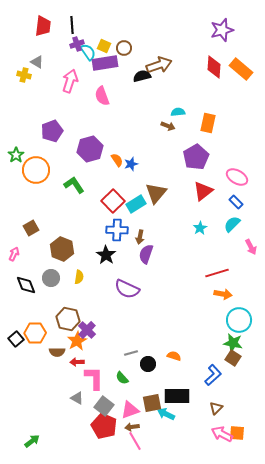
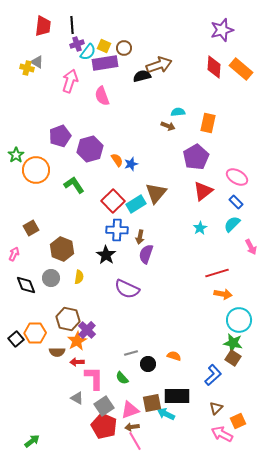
cyan semicircle at (88, 52): rotated 72 degrees clockwise
yellow cross at (24, 75): moved 3 px right, 7 px up
purple pentagon at (52, 131): moved 8 px right, 5 px down
gray square at (104, 406): rotated 18 degrees clockwise
orange square at (237, 433): moved 1 px right, 12 px up; rotated 28 degrees counterclockwise
